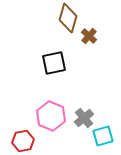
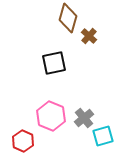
red hexagon: rotated 25 degrees counterclockwise
